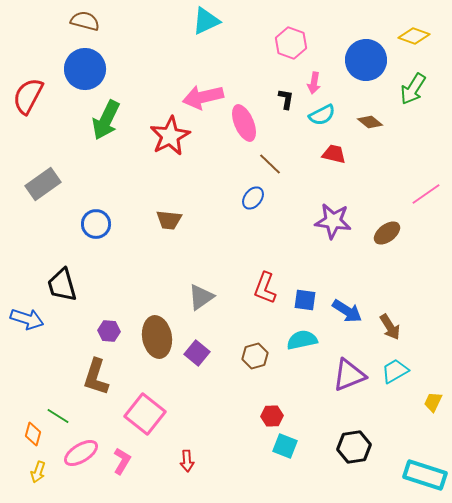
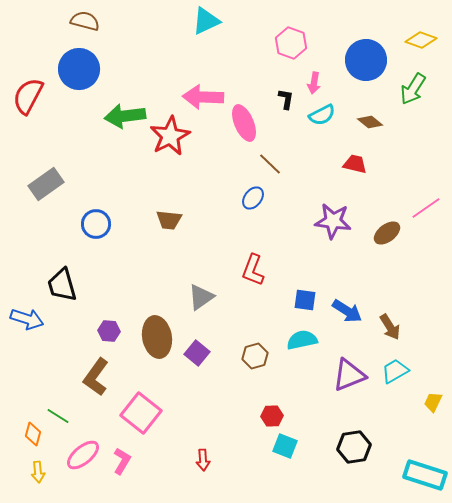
yellow diamond at (414, 36): moved 7 px right, 4 px down
blue circle at (85, 69): moved 6 px left
pink arrow at (203, 97): rotated 15 degrees clockwise
green arrow at (106, 120): moved 19 px right, 4 px up; rotated 57 degrees clockwise
red trapezoid at (334, 154): moved 21 px right, 10 px down
gray rectangle at (43, 184): moved 3 px right
pink line at (426, 194): moved 14 px down
red L-shape at (265, 288): moved 12 px left, 18 px up
brown L-shape at (96, 377): rotated 18 degrees clockwise
pink square at (145, 414): moved 4 px left, 1 px up
pink ellipse at (81, 453): moved 2 px right, 2 px down; rotated 8 degrees counterclockwise
red arrow at (187, 461): moved 16 px right, 1 px up
yellow arrow at (38, 472): rotated 25 degrees counterclockwise
